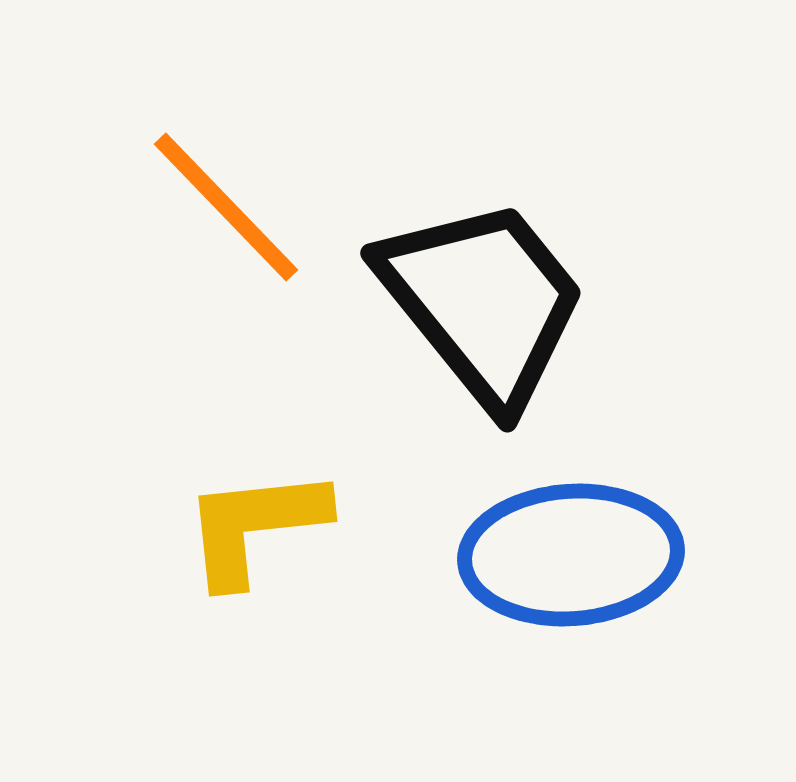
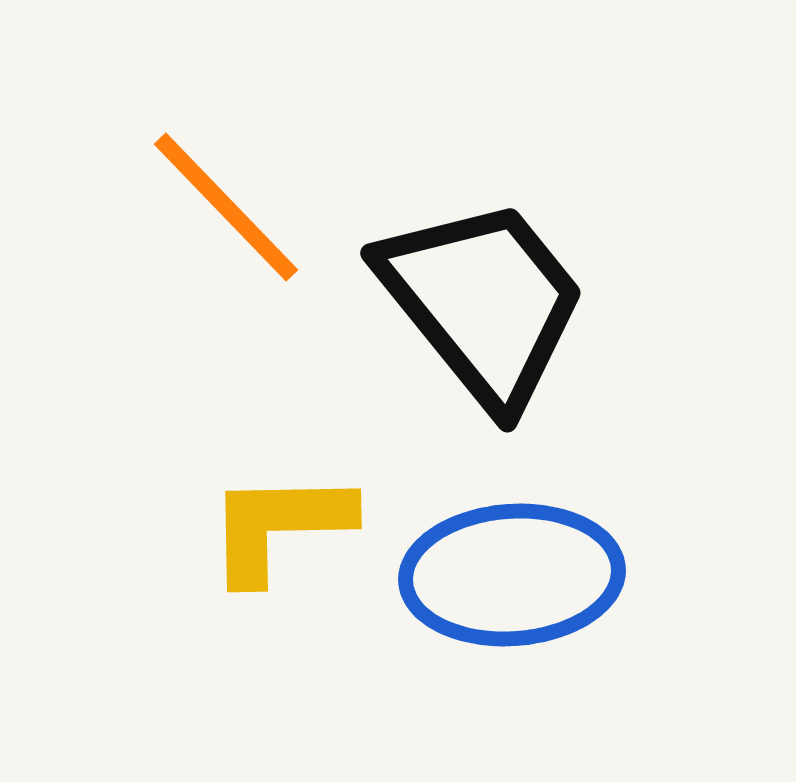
yellow L-shape: moved 24 px right; rotated 5 degrees clockwise
blue ellipse: moved 59 px left, 20 px down
